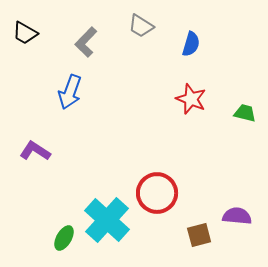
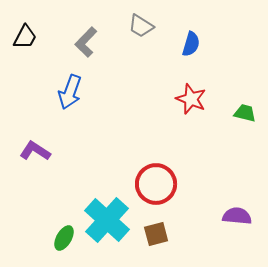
black trapezoid: moved 4 px down; rotated 92 degrees counterclockwise
red circle: moved 1 px left, 9 px up
brown square: moved 43 px left, 1 px up
